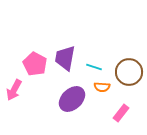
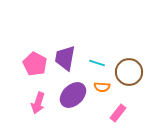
cyan line: moved 3 px right, 4 px up
pink arrow: moved 24 px right, 13 px down; rotated 10 degrees counterclockwise
purple ellipse: moved 1 px right, 4 px up
pink rectangle: moved 3 px left
